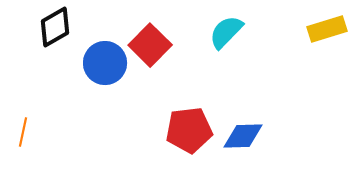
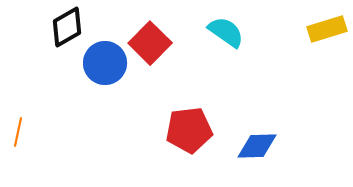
black diamond: moved 12 px right
cyan semicircle: rotated 81 degrees clockwise
red square: moved 2 px up
orange line: moved 5 px left
blue diamond: moved 14 px right, 10 px down
